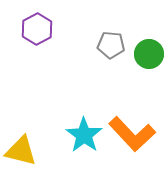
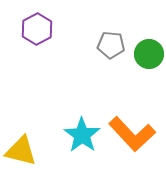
cyan star: moved 2 px left
